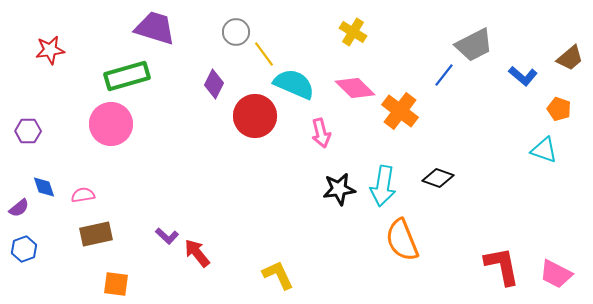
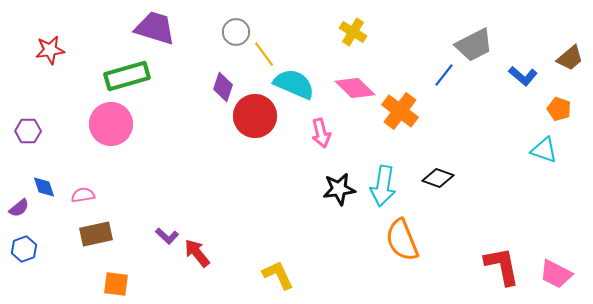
purple diamond: moved 9 px right, 3 px down; rotated 8 degrees counterclockwise
